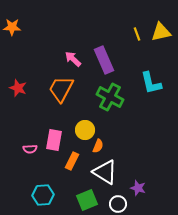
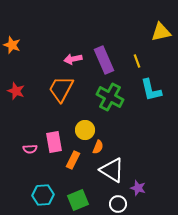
orange star: moved 18 px down; rotated 18 degrees clockwise
yellow line: moved 27 px down
pink arrow: rotated 54 degrees counterclockwise
cyan L-shape: moved 7 px down
red star: moved 2 px left, 3 px down
pink rectangle: moved 2 px down; rotated 20 degrees counterclockwise
orange semicircle: moved 1 px down
orange rectangle: moved 1 px right, 1 px up
white triangle: moved 7 px right, 2 px up
green square: moved 9 px left
